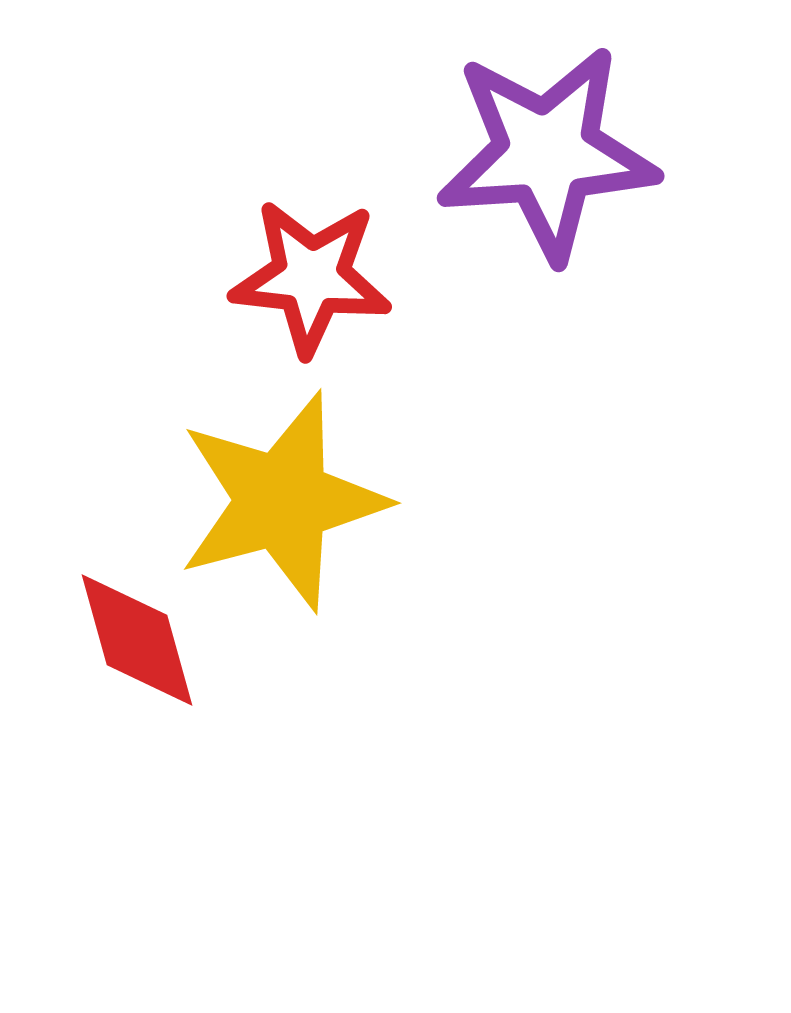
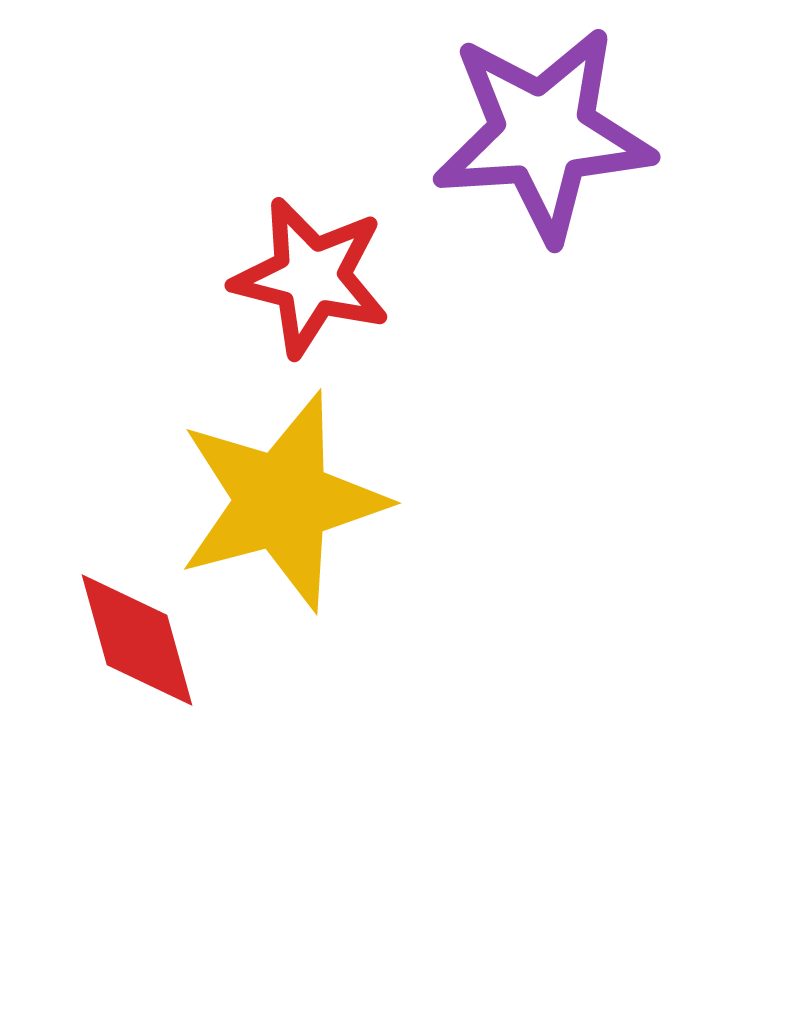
purple star: moved 4 px left, 19 px up
red star: rotated 8 degrees clockwise
